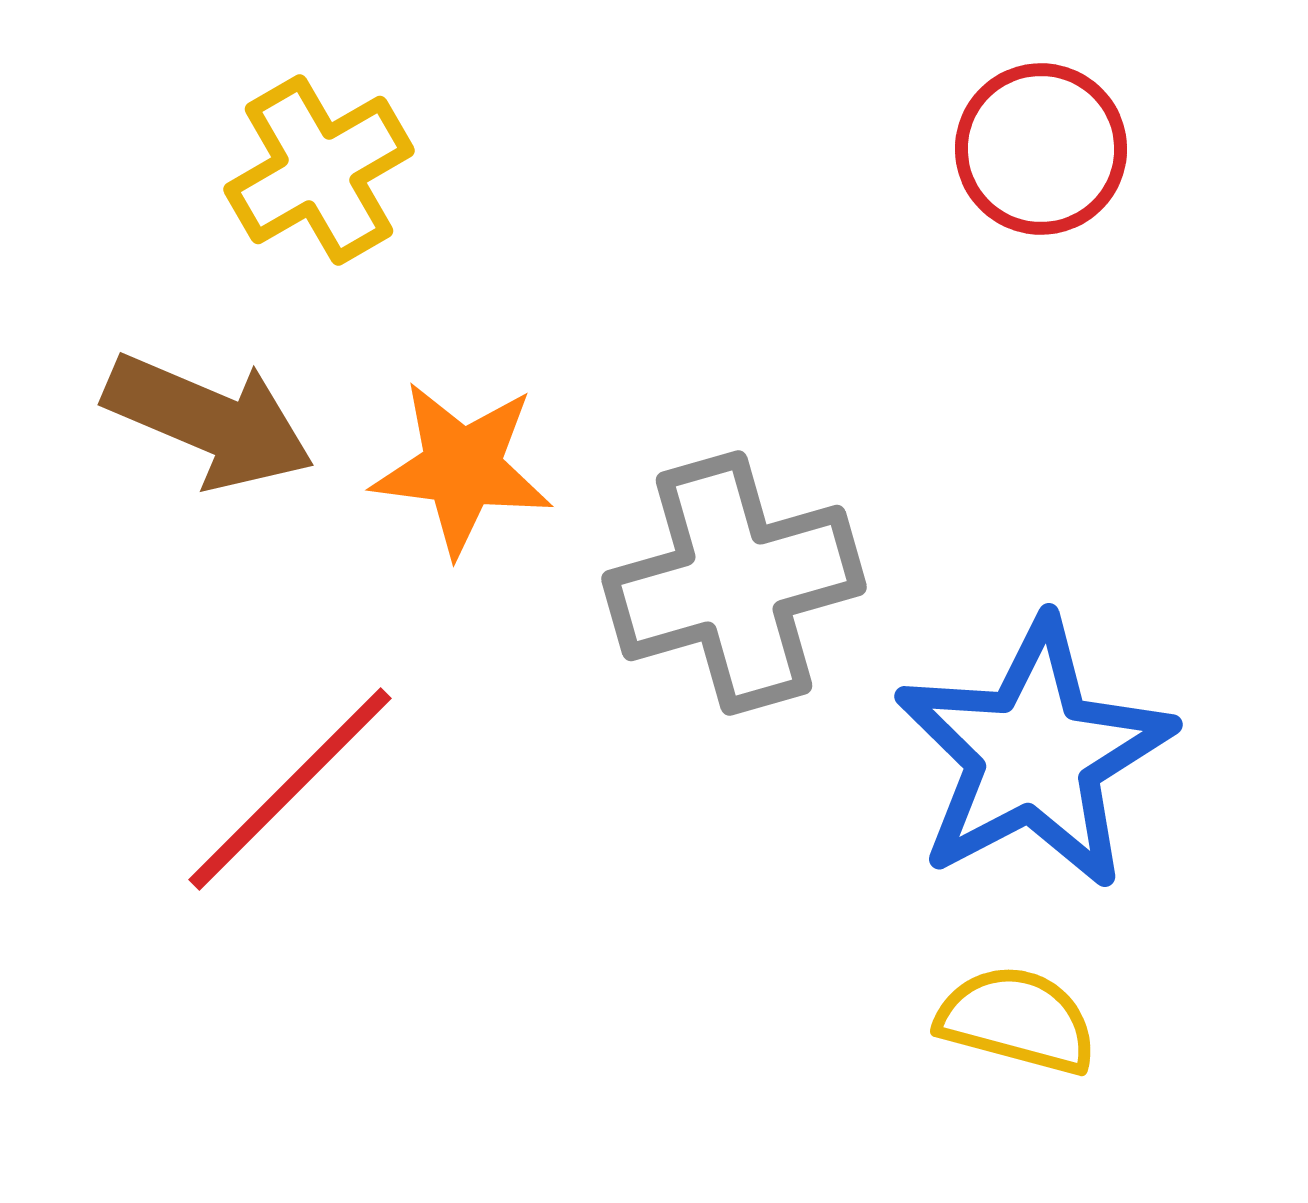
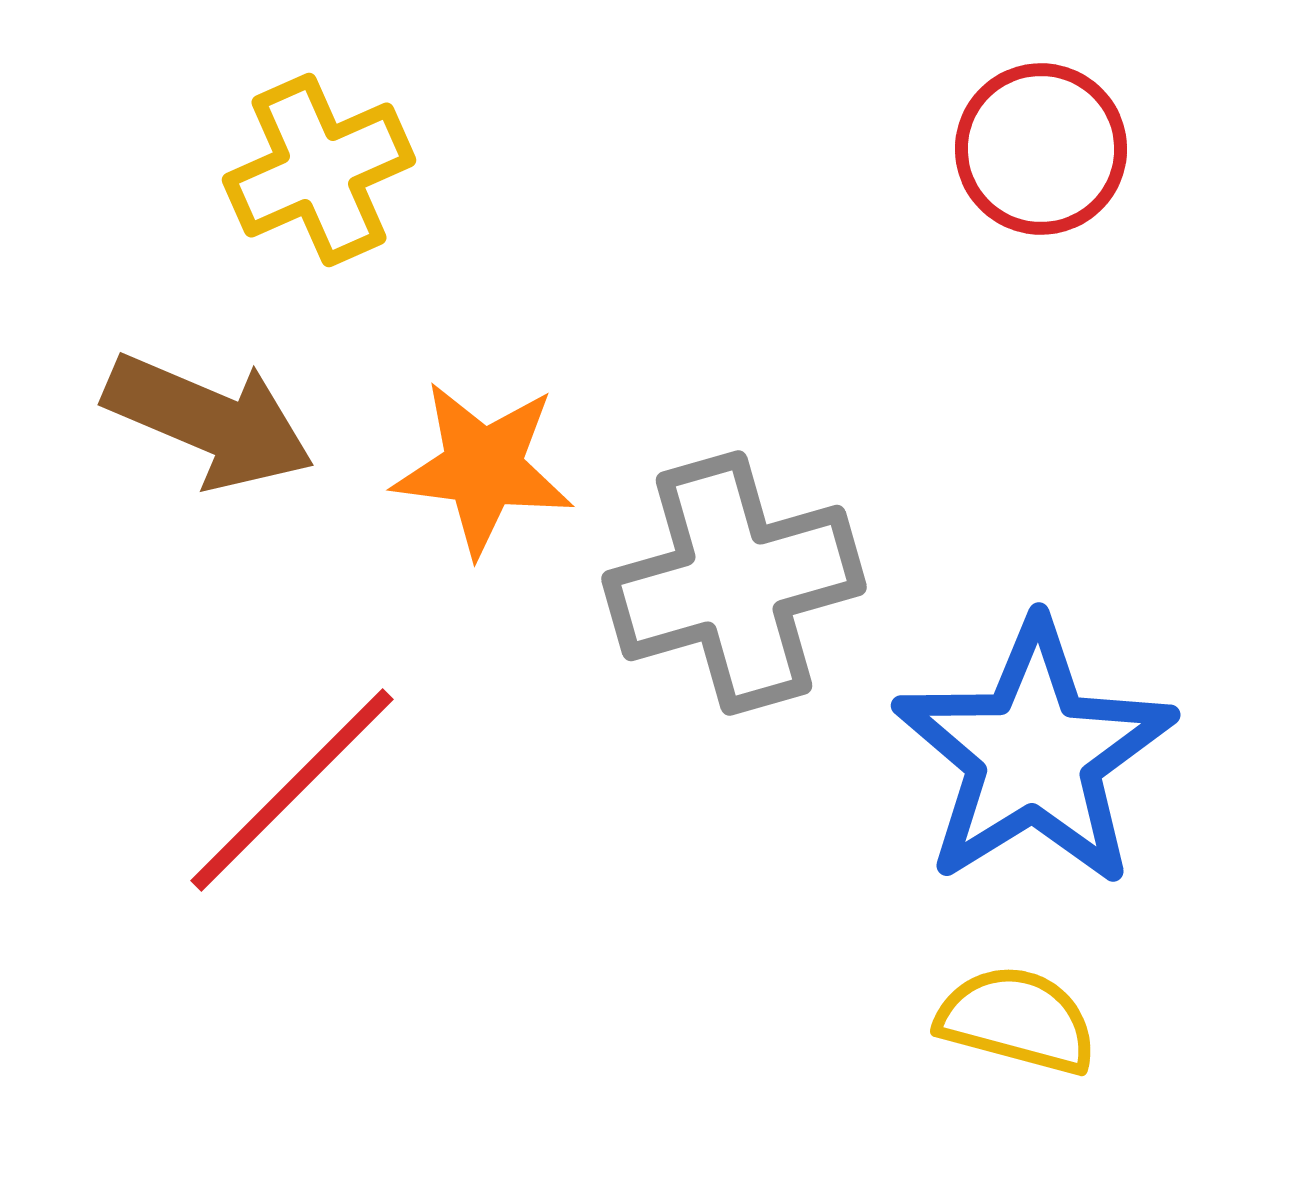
yellow cross: rotated 6 degrees clockwise
orange star: moved 21 px right
blue star: rotated 4 degrees counterclockwise
red line: moved 2 px right, 1 px down
